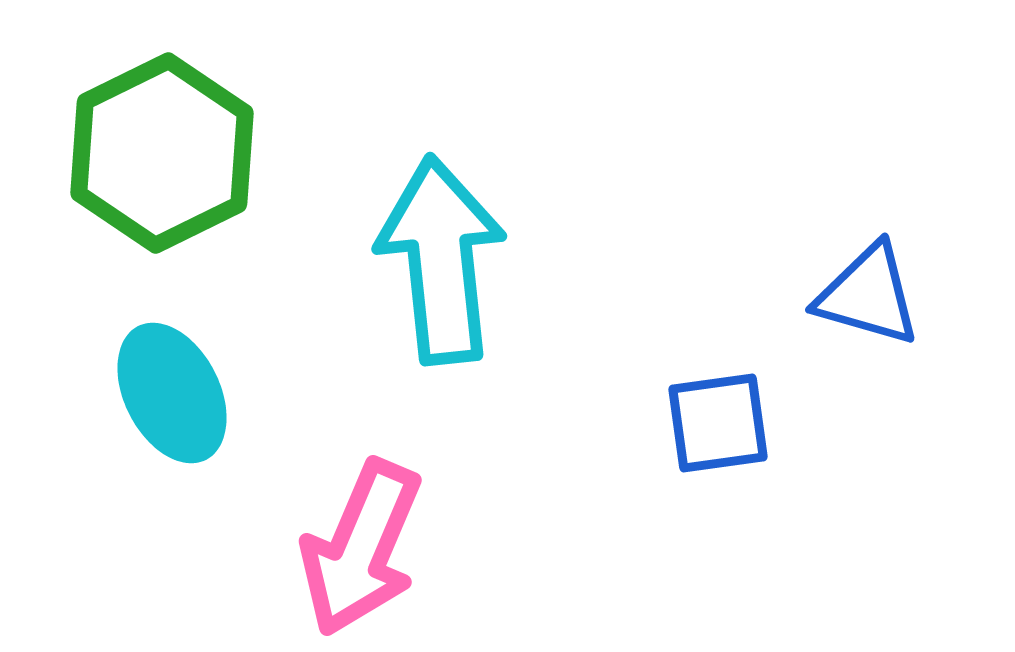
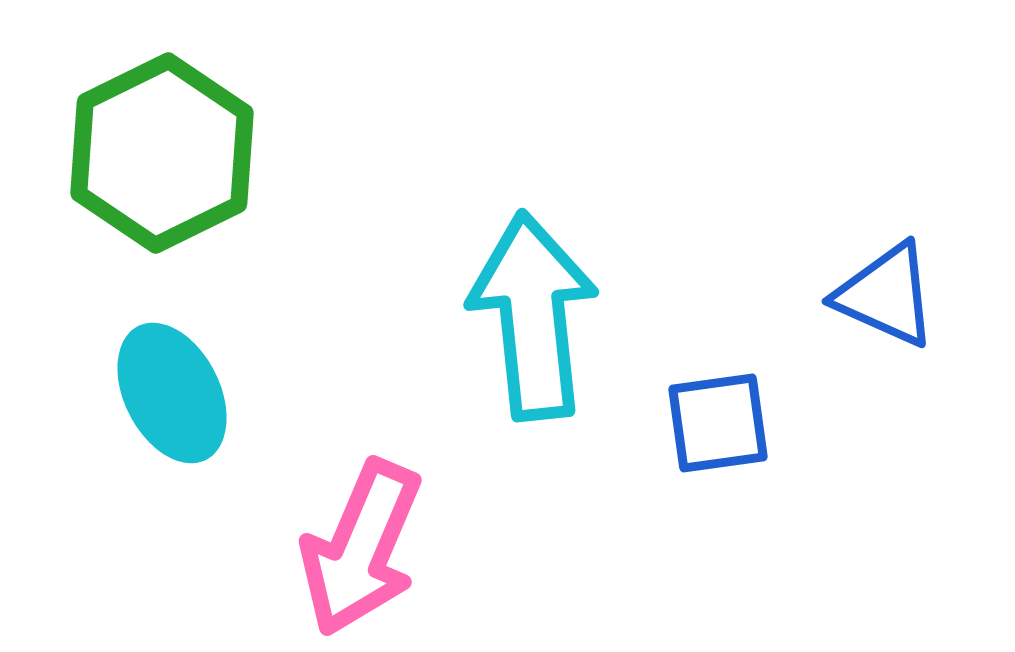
cyan arrow: moved 92 px right, 56 px down
blue triangle: moved 18 px right; rotated 8 degrees clockwise
